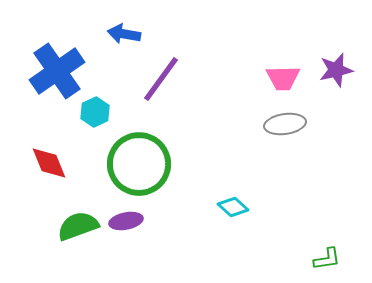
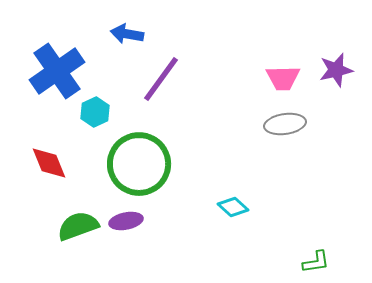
blue arrow: moved 3 px right
green L-shape: moved 11 px left, 3 px down
